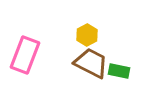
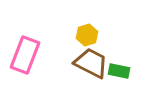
yellow hexagon: rotated 10 degrees clockwise
